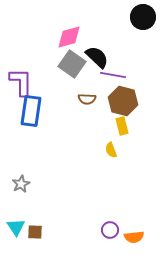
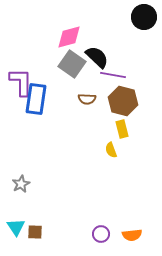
black circle: moved 1 px right
blue rectangle: moved 5 px right, 12 px up
yellow rectangle: moved 3 px down
purple circle: moved 9 px left, 4 px down
orange semicircle: moved 2 px left, 2 px up
